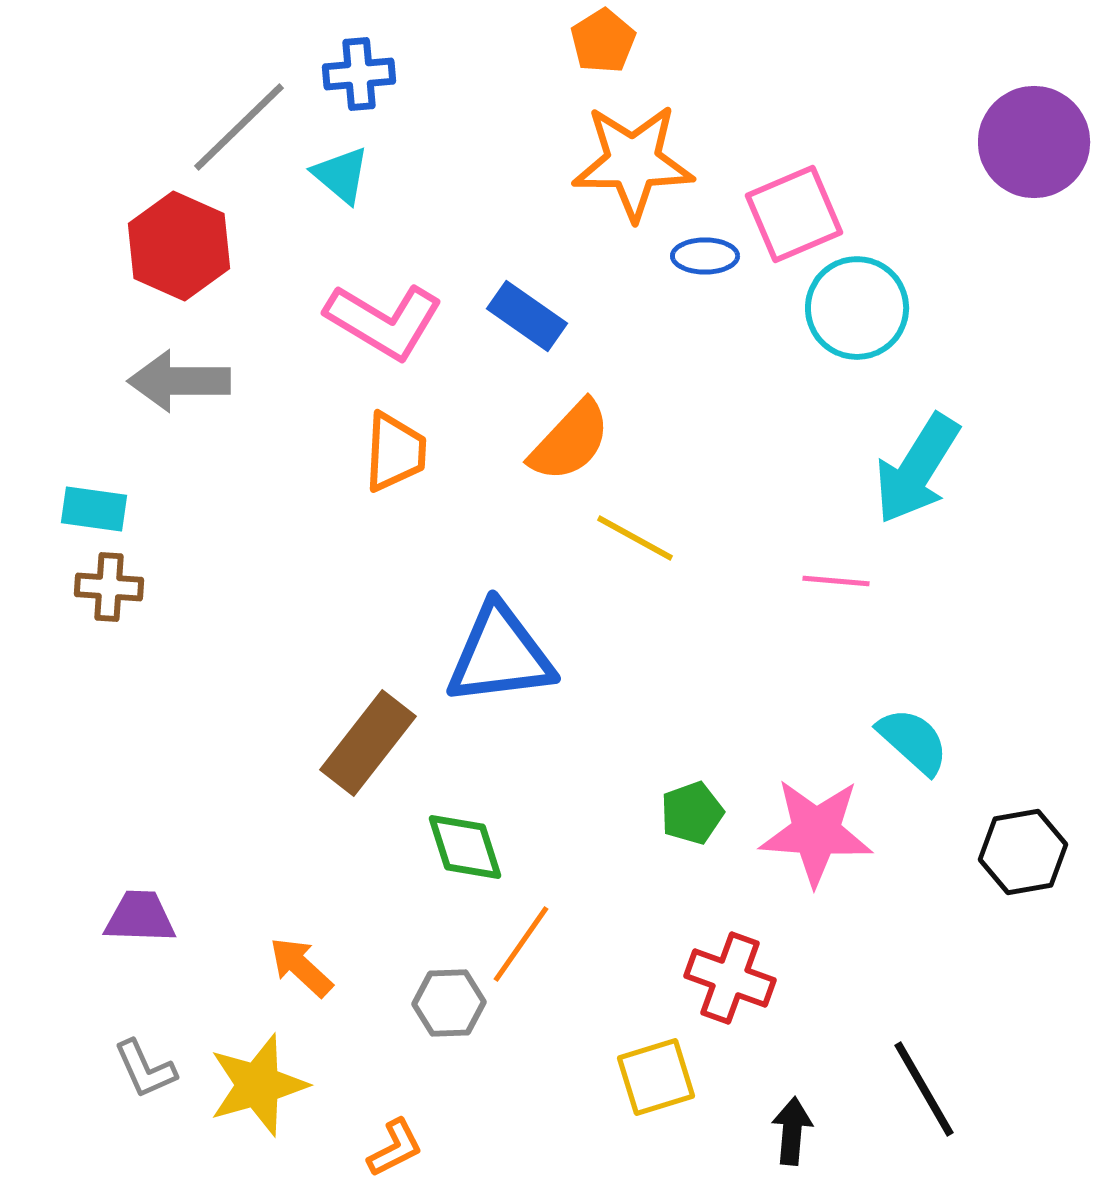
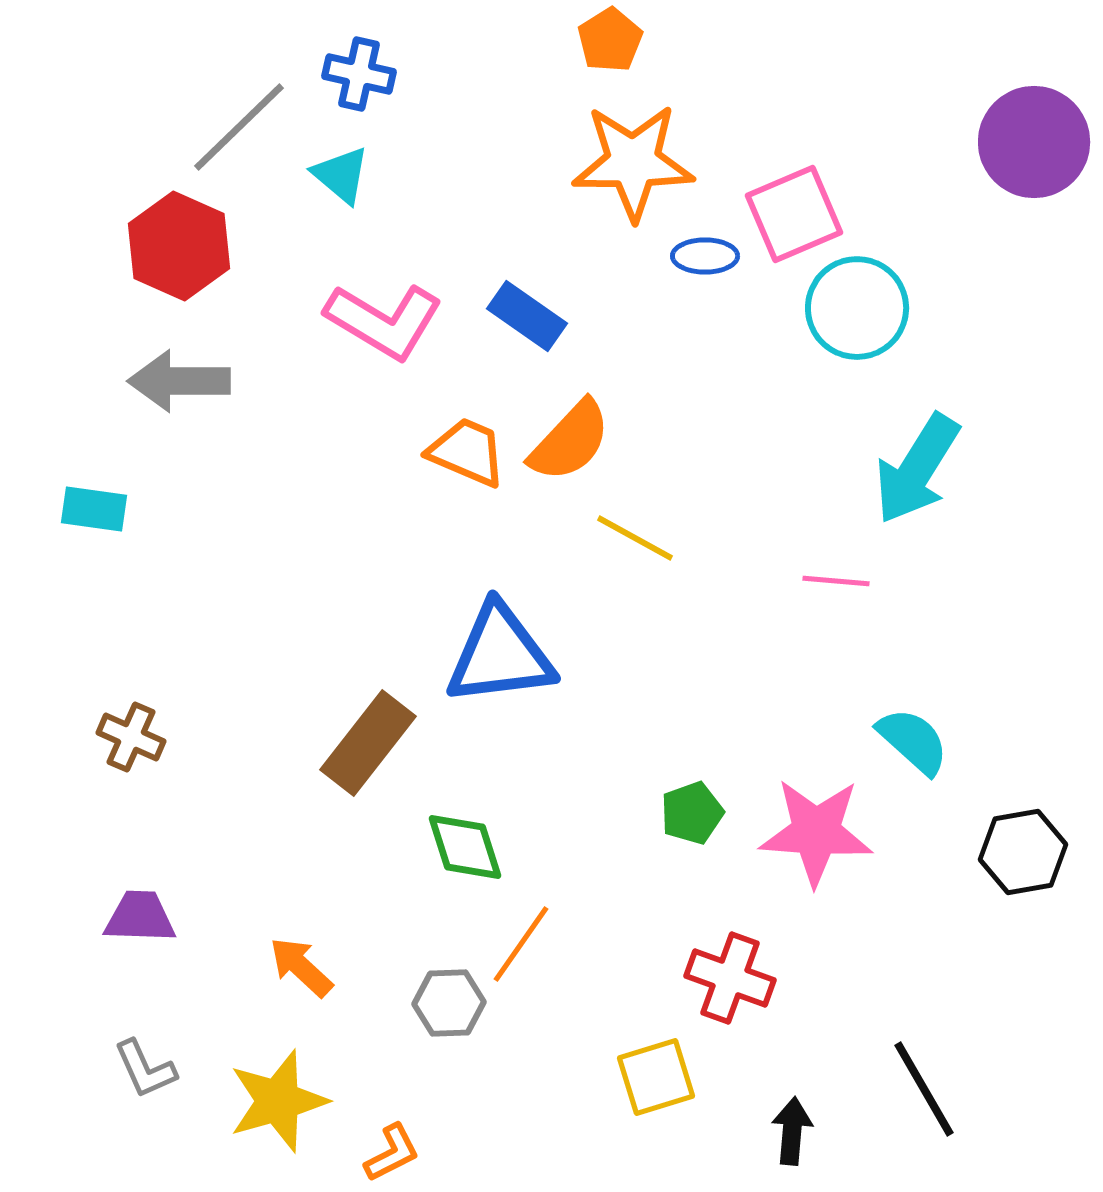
orange pentagon: moved 7 px right, 1 px up
blue cross: rotated 18 degrees clockwise
orange trapezoid: moved 72 px right; rotated 70 degrees counterclockwise
brown cross: moved 22 px right, 150 px down; rotated 20 degrees clockwise
yellow star: moved 20 px right, 16 px down
orange L-shape: moved 3 px left, 5 px down
